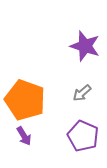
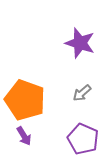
purple star: moved 5 px left, 3 px up
purple pentagon: moved 3 px down
